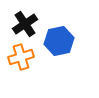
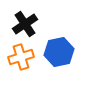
blue hexagon: moved 11 px down
